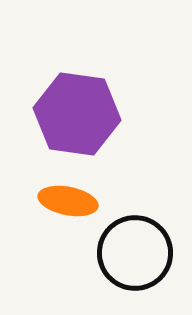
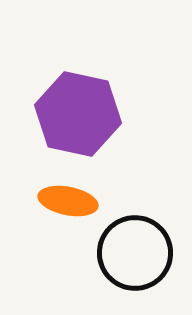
purple hexagon: moved 1 px right; rotated 4 degrees clockwise
